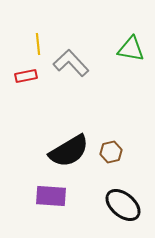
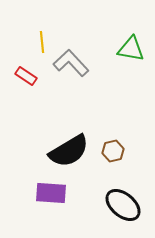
yellow line: moved 4 px right, 2 px up
red rectangle: rotated 45 degrees clockwise
brown hexagon: moved 2 px right, 1 px up
purple rectangle: moved 3 px up
